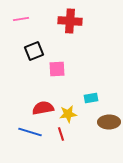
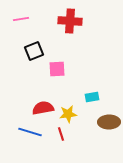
cyan rectangle: moved 1 px right, 1 px up
